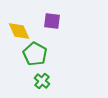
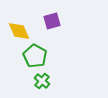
purple square: rotated 24 degrees counterclockwise
green pentagon: moved 2 px down
